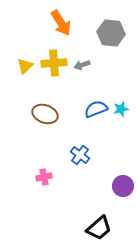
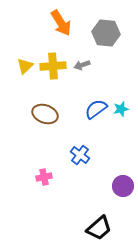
gray hexagon: moved 5 px left
yellow cross: moved 1 px left, 3 px down
blue semicircle: rotated 15 degrees counterclockwise
